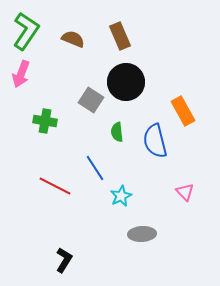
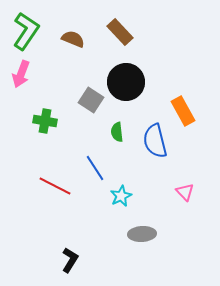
brown rectangle: moved 4 px up; rotated 20 degrees counterclockwise
black L-shape: moved 6 px right
